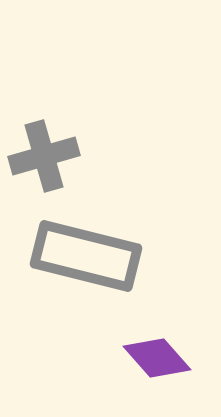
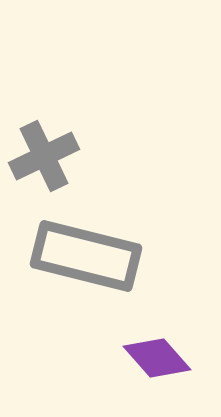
gray cross: rotated 10 degrees counterclockwise
